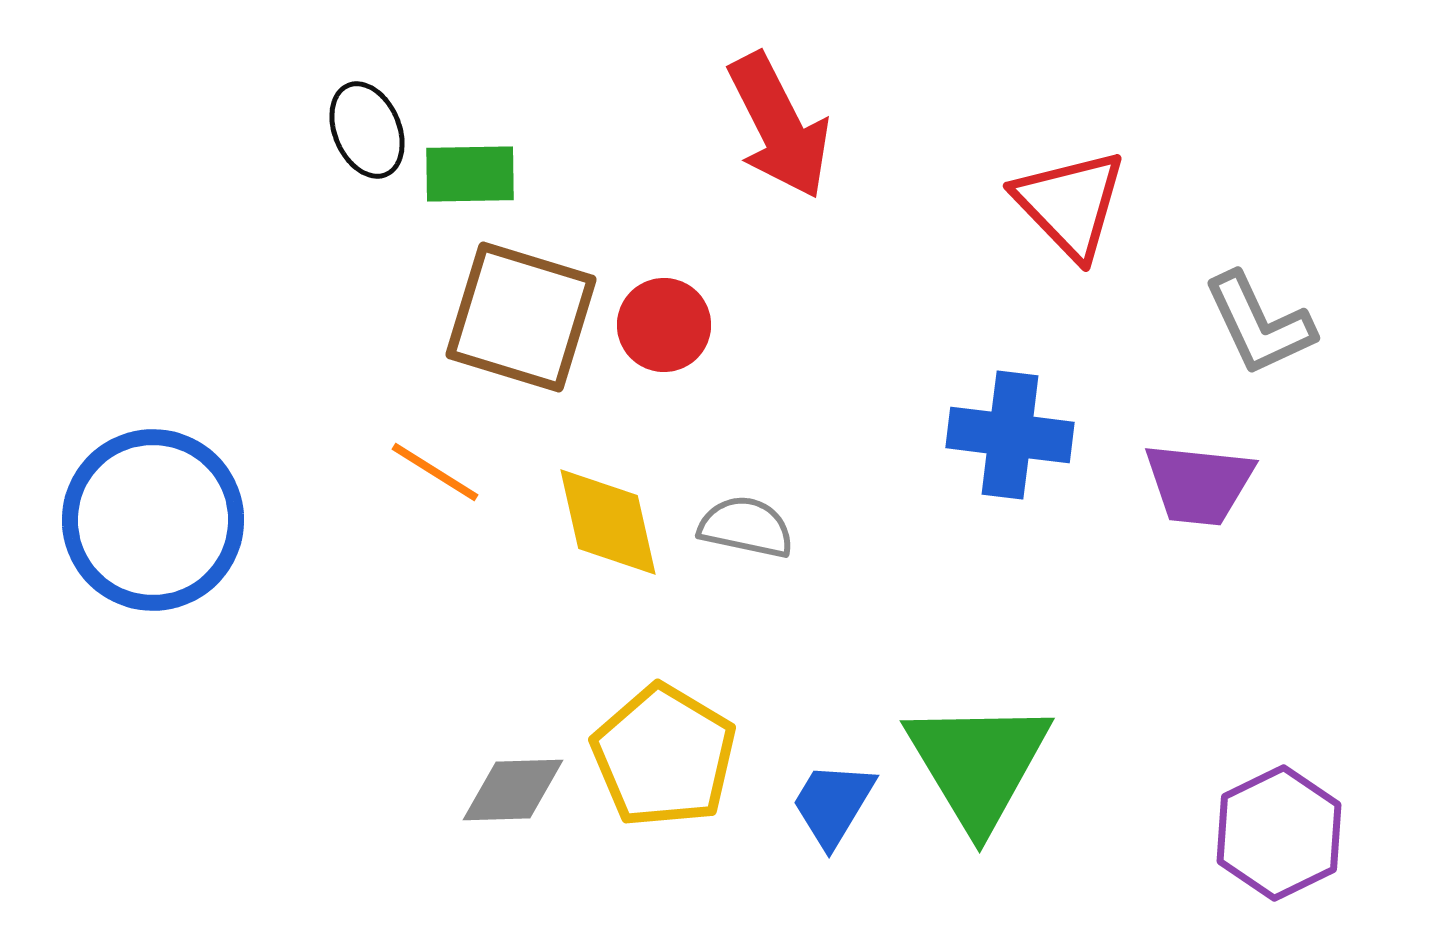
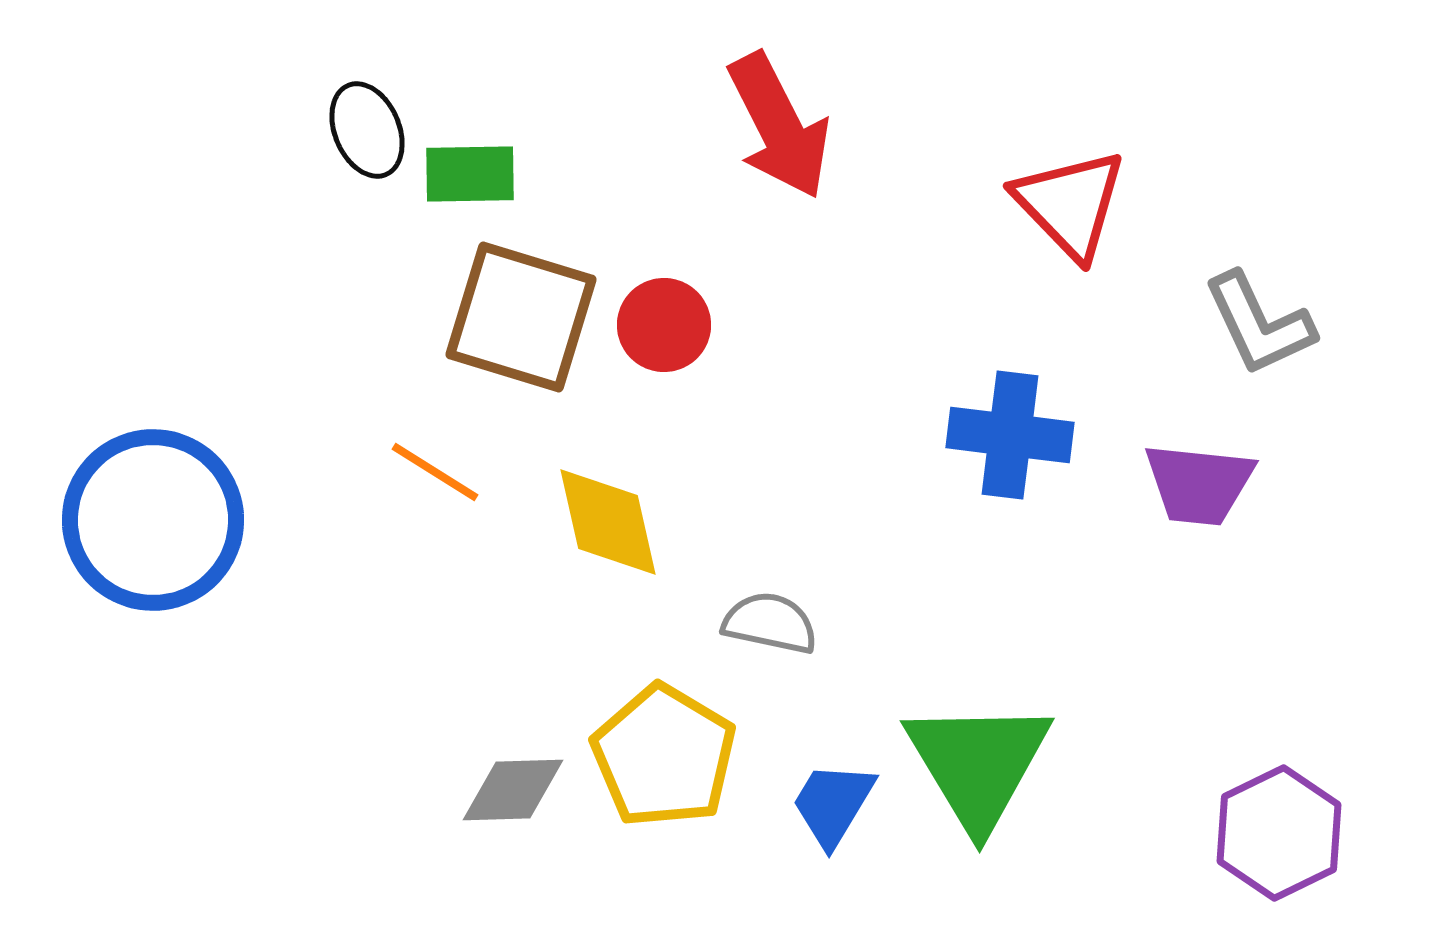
gray semicircle: moved 24 px right, 96 px down
